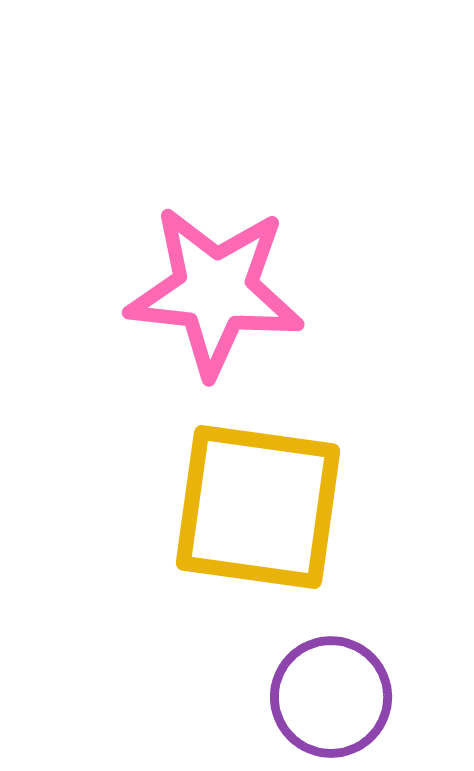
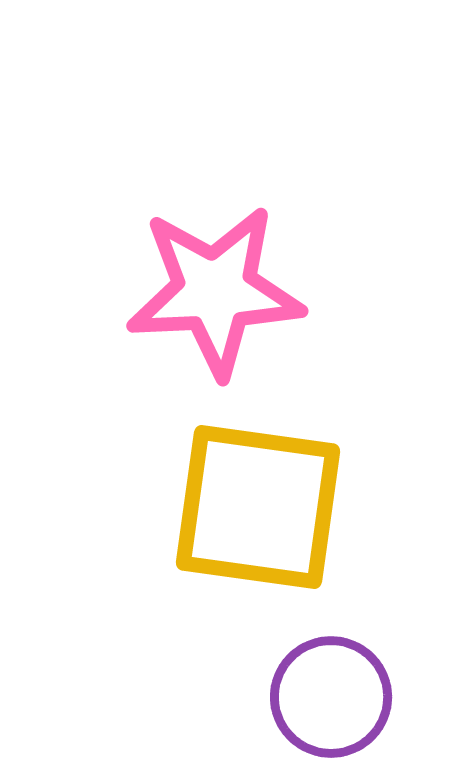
pink star: rotated 9 degrees counterclockwise
